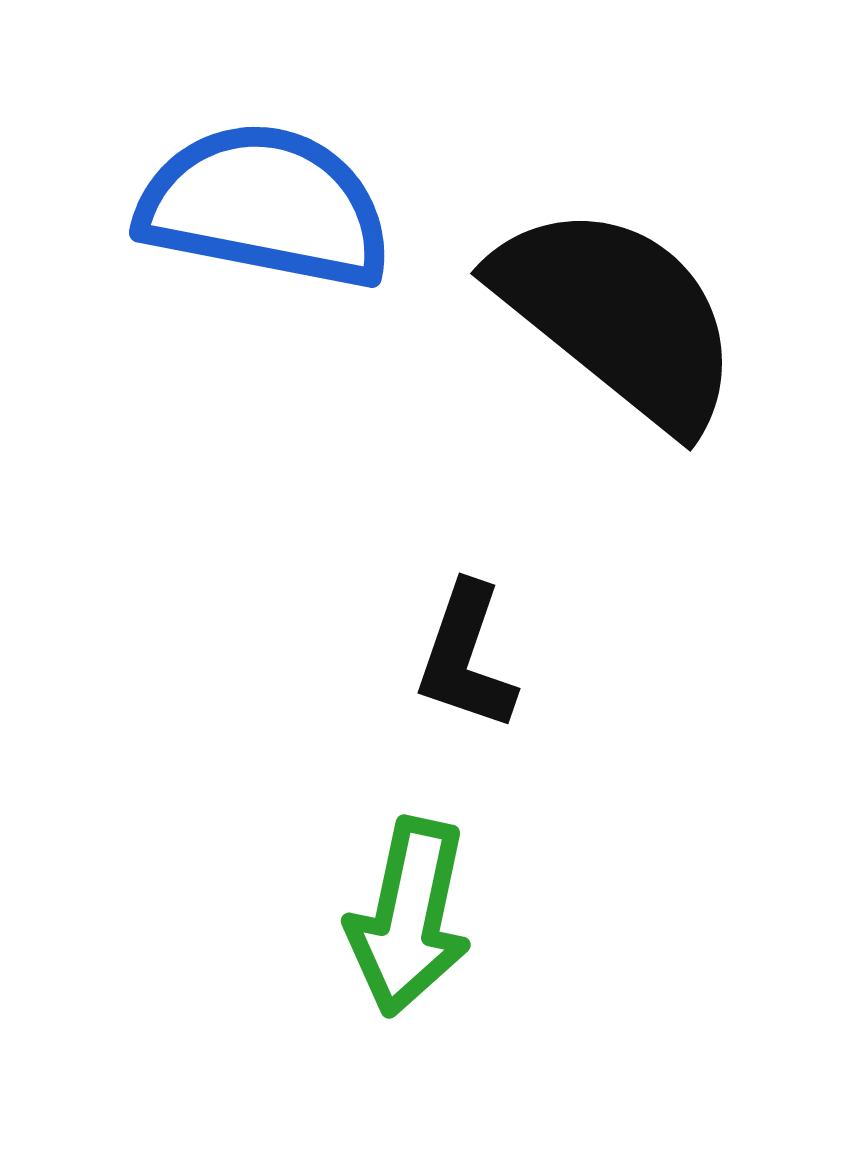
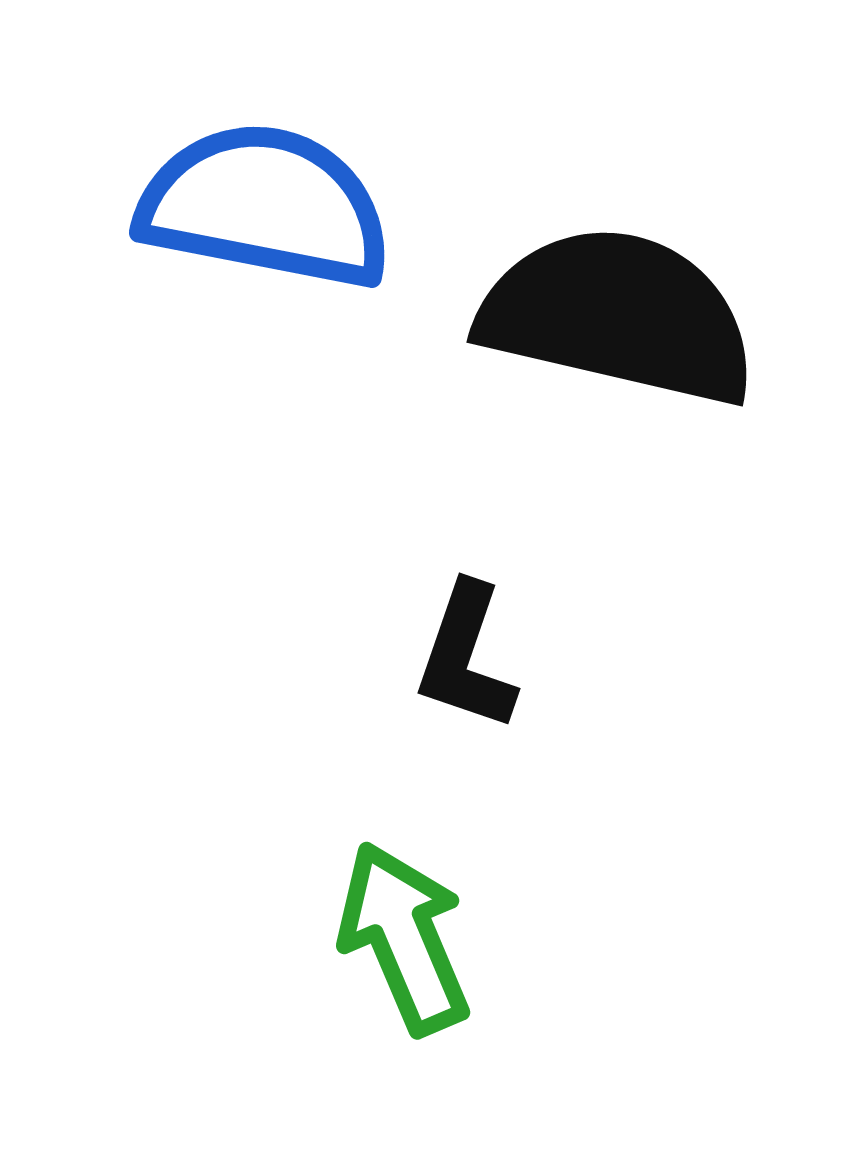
black semicircle: rotated 26 degrees counterclockwise
green arrow: moved 5 px left, 21 px down; rotated 145 degrees clockwise
